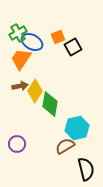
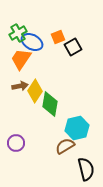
purple circle: moved 1 px left, 1 px up
